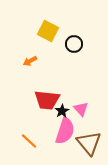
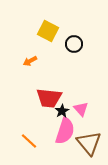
red trapezoid: moved 2 px right, 2 px up
